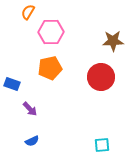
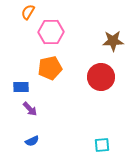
blue rectangle: moved 9 px right, 3 px down; rotated 21 degrees counterclockwise
